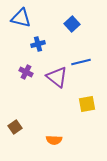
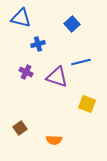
purple triangle: rotated 20 degrees counterclockwise
yellow square: rotated 30 degrees clockwise
brown square: moved 5 px right, 1 px down
